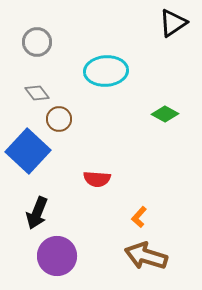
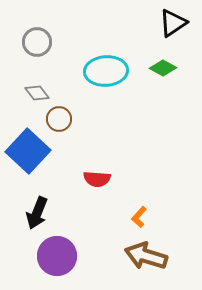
green diamond: moved 2 px left, 46 px up
